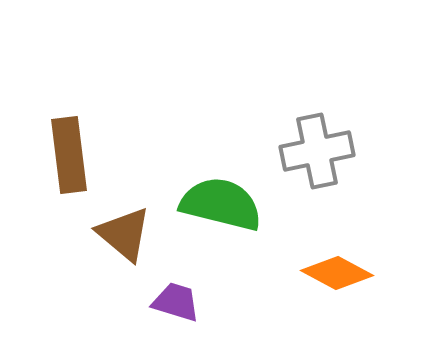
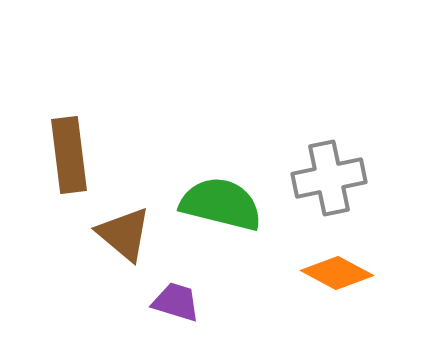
gray cross: moved 12 px right, 27 px down
